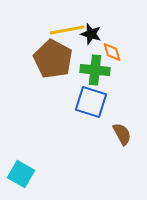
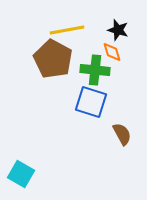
black star: moved 27 px right, 4 px up
